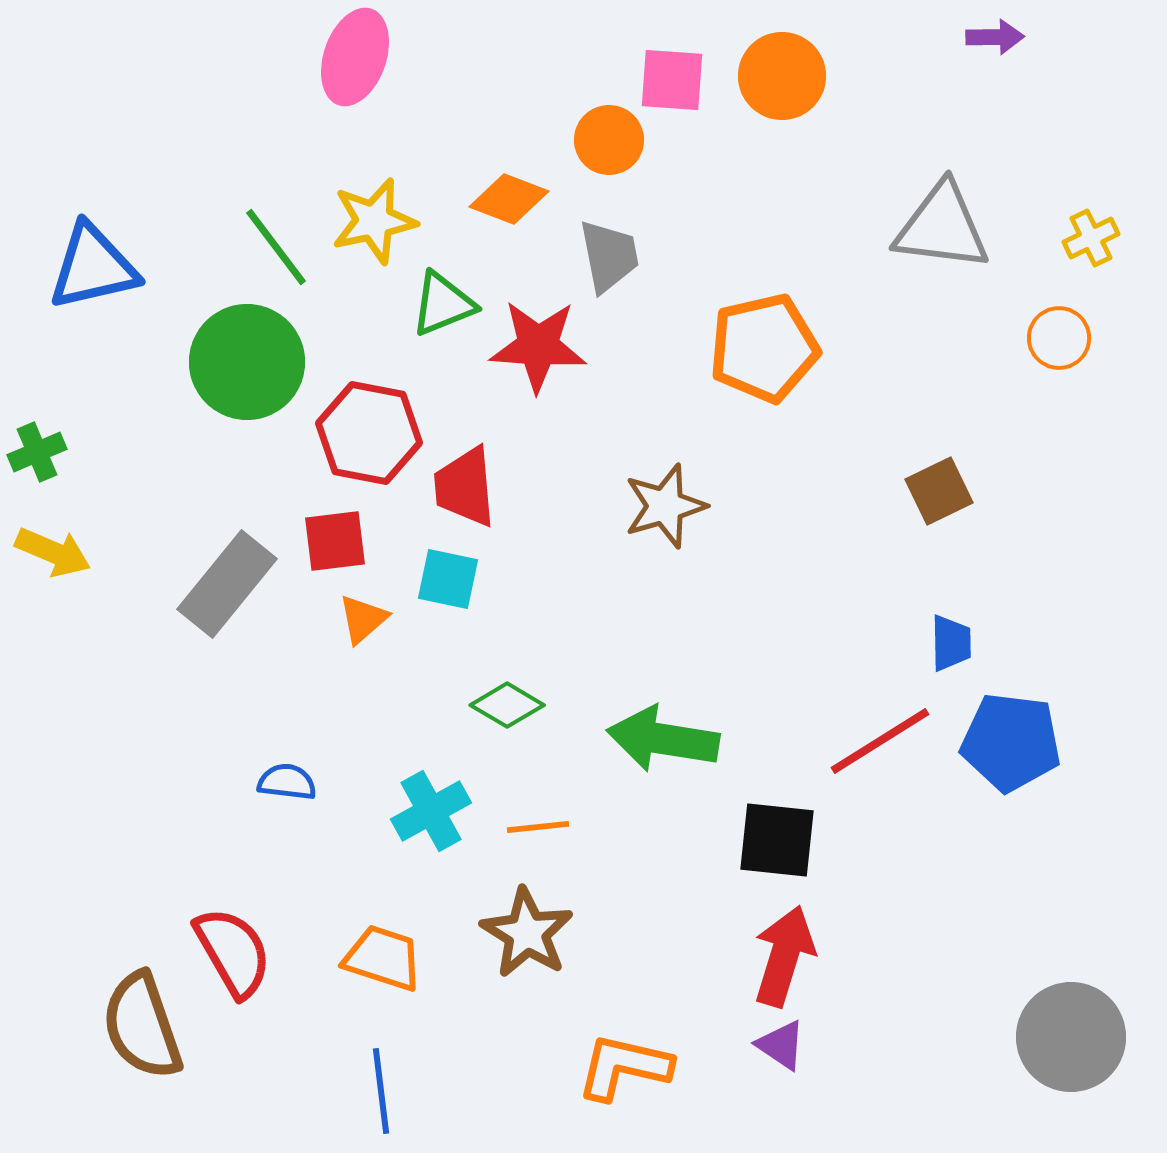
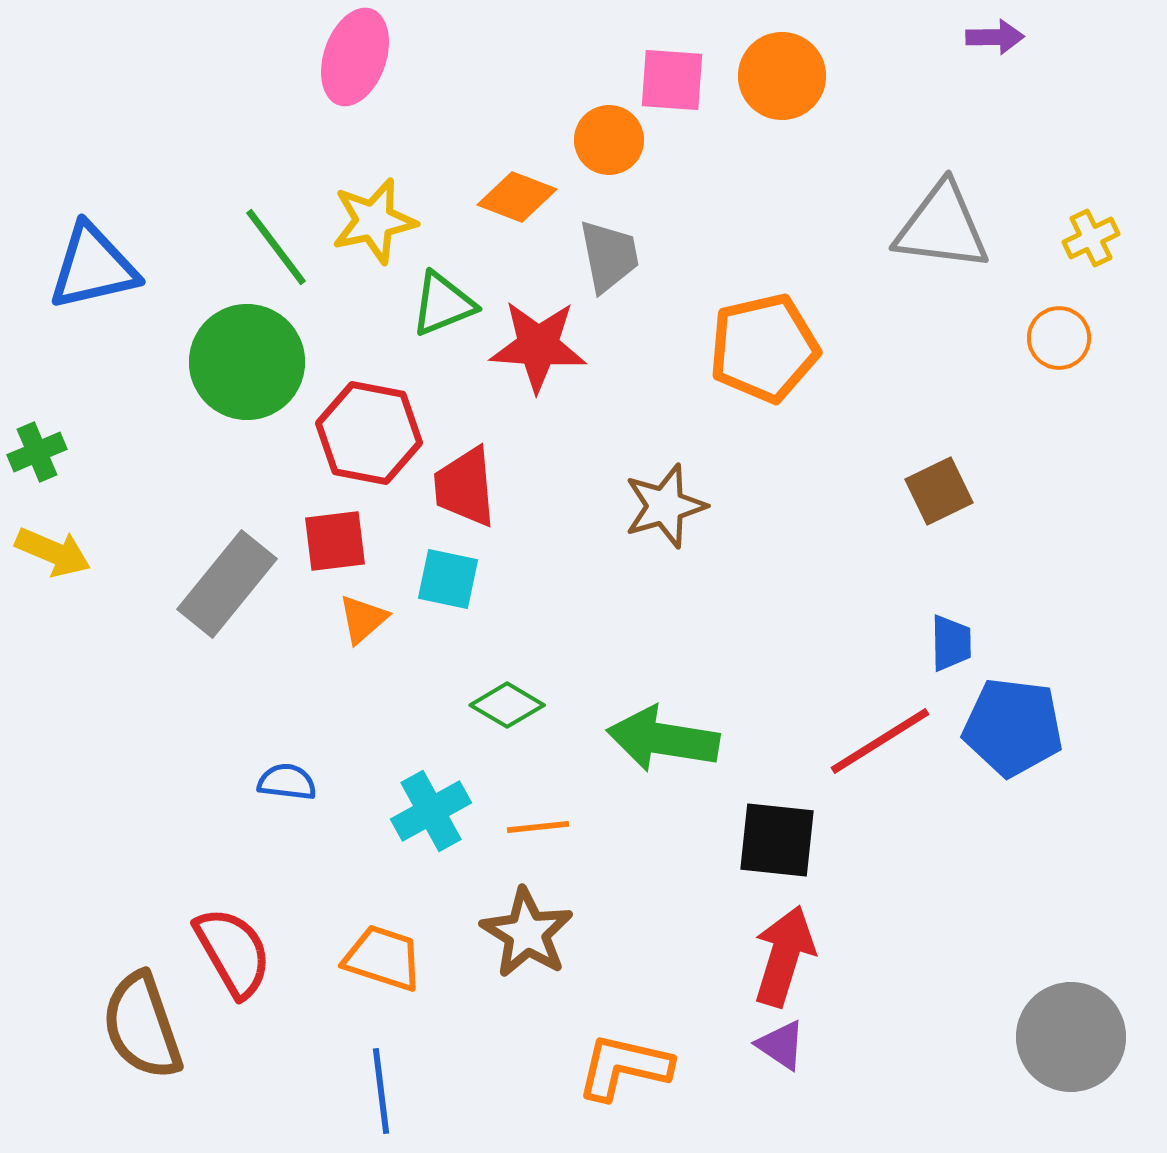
orange diamond at (509, 199): moved 8 px right, 2 px up
blue pentagon at (1011, 742): moved 2 px right, 15 px up
